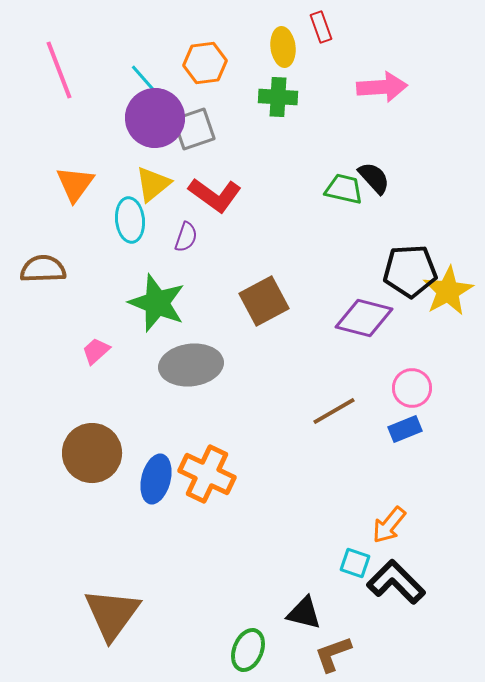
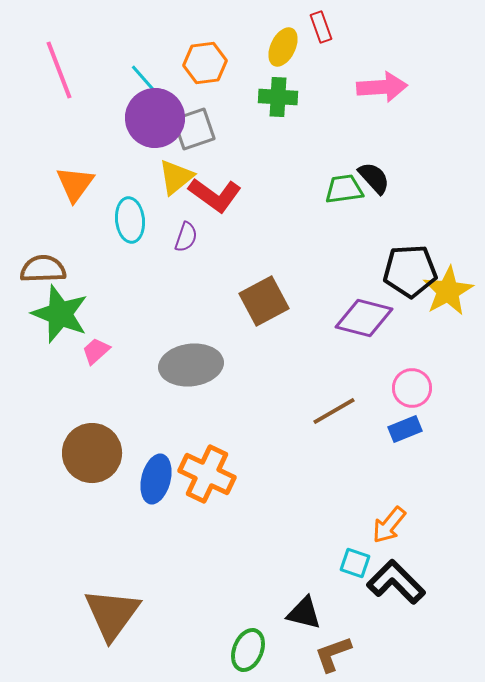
yellow ellipse: rotated 33 degrees clockwise
yellow triangle: moved 23 px right, 7 px up
green trapezoid: rotated 21 degrees counterclockwise
green star: moved 97 px left, 11 px down
